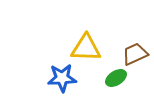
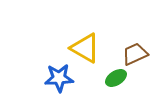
yellow triangle: moved 1 px left; rotated 28 degrees clockwise
blue star: moved 3 px left
